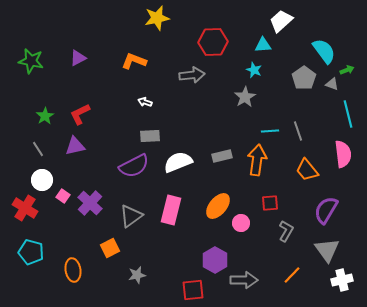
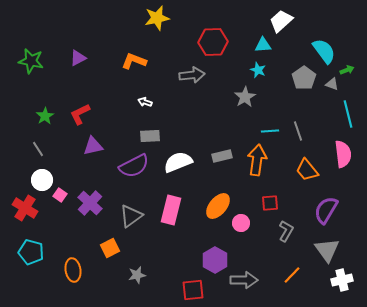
cyan star at (254, 70): moved 4 px right
purple triangle at (75, 146): moved 18 px right
pink square at (63, 196): moved 3 px left, 1 px up
